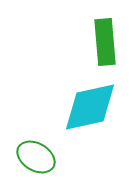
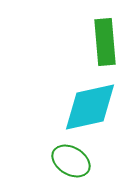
green ellipse: moved 35 px right, 4 px down
